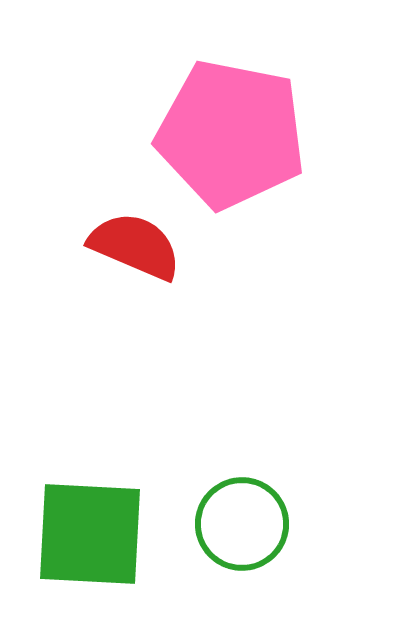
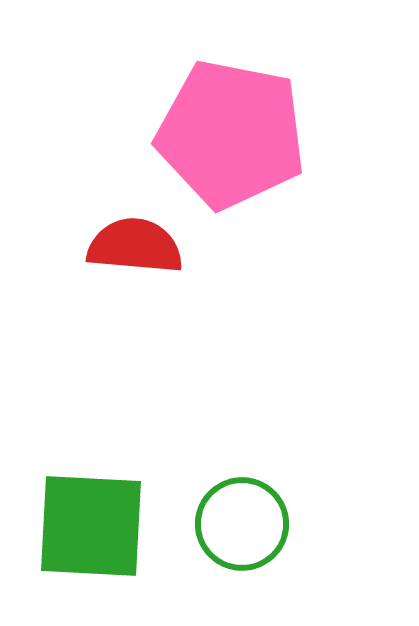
red semicircle: rotated 18 degrees counterclockwise
green square: moved 1 px right, 8 px up
